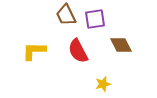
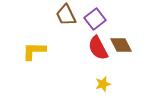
purple square: rotated 30 degrees counterclockwise
red semicircle: moved 20 px right, 3 px up
